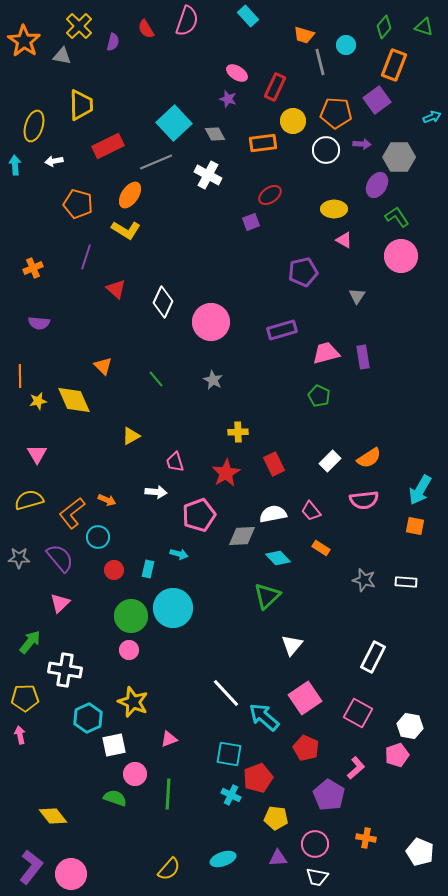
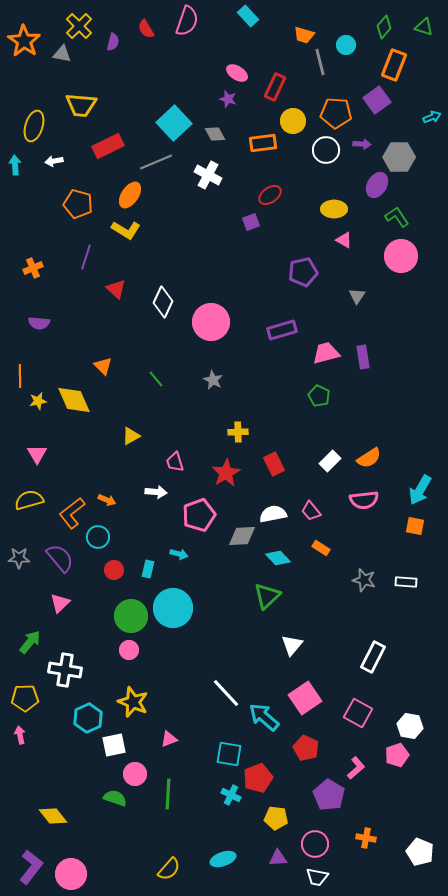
gray triangle at (62, 56): moved 2 px up
yellow trapezoid at (81, 105): rotated 96 degrees clockwise
